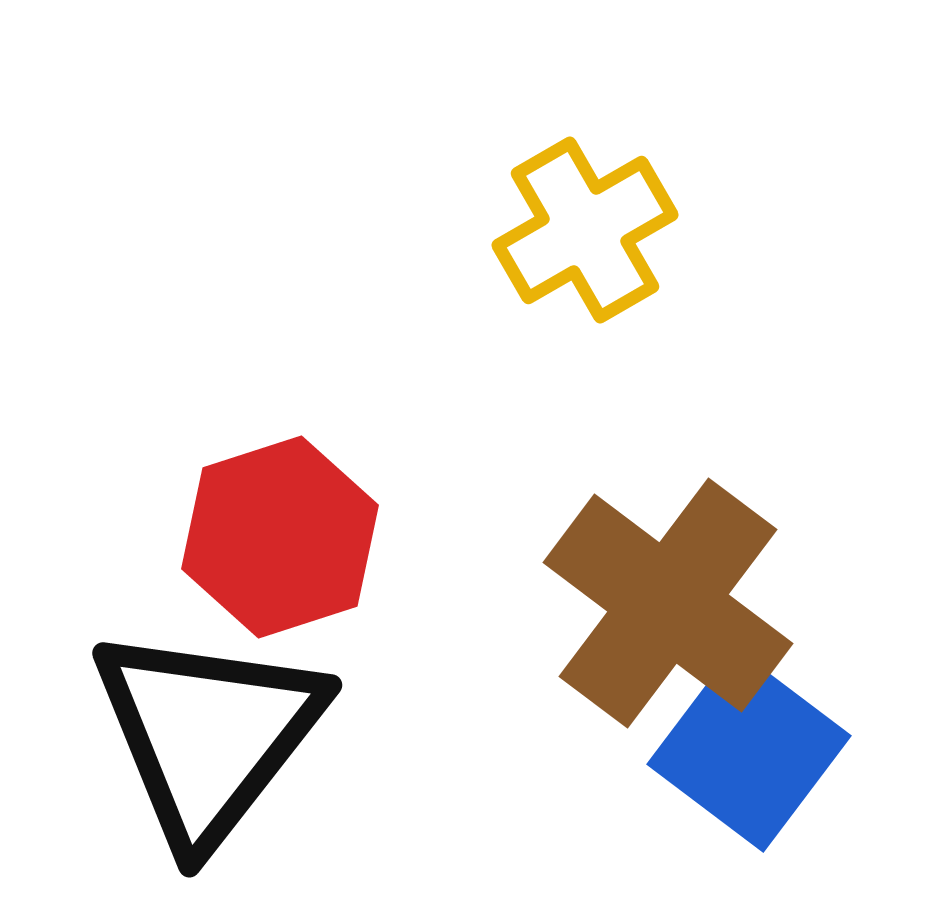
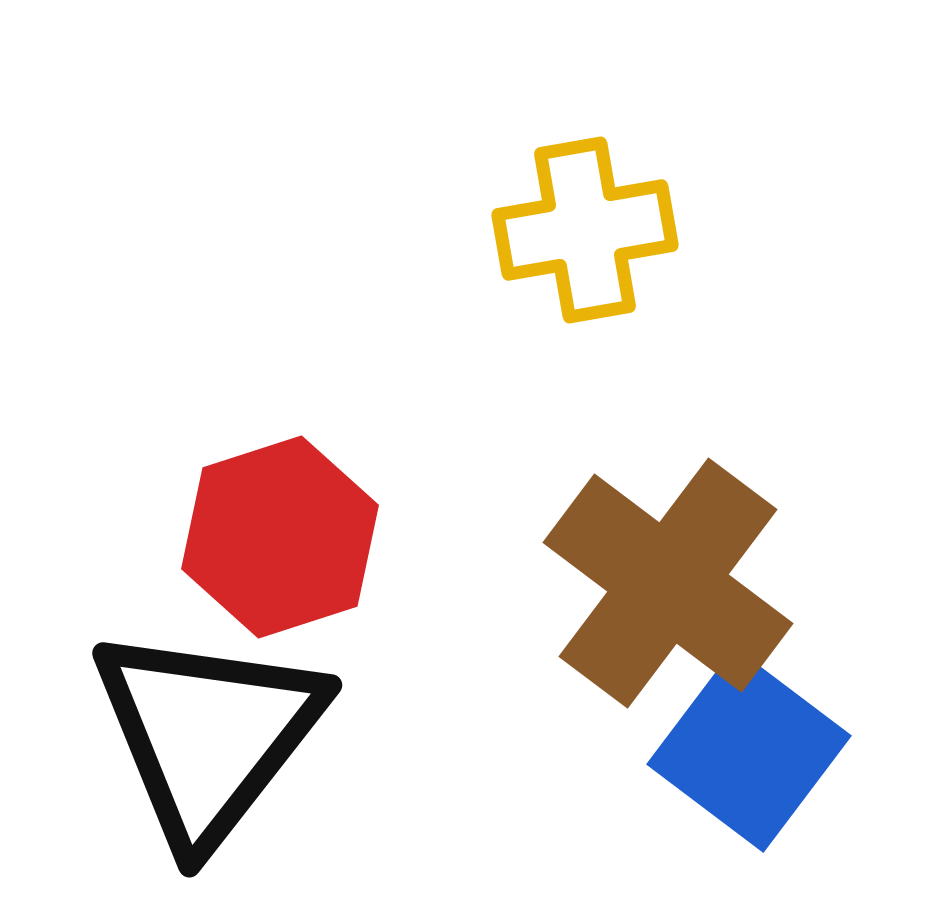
yellow cross: rotated 20 degrees clockwise
brown cross: moved 20 px up
